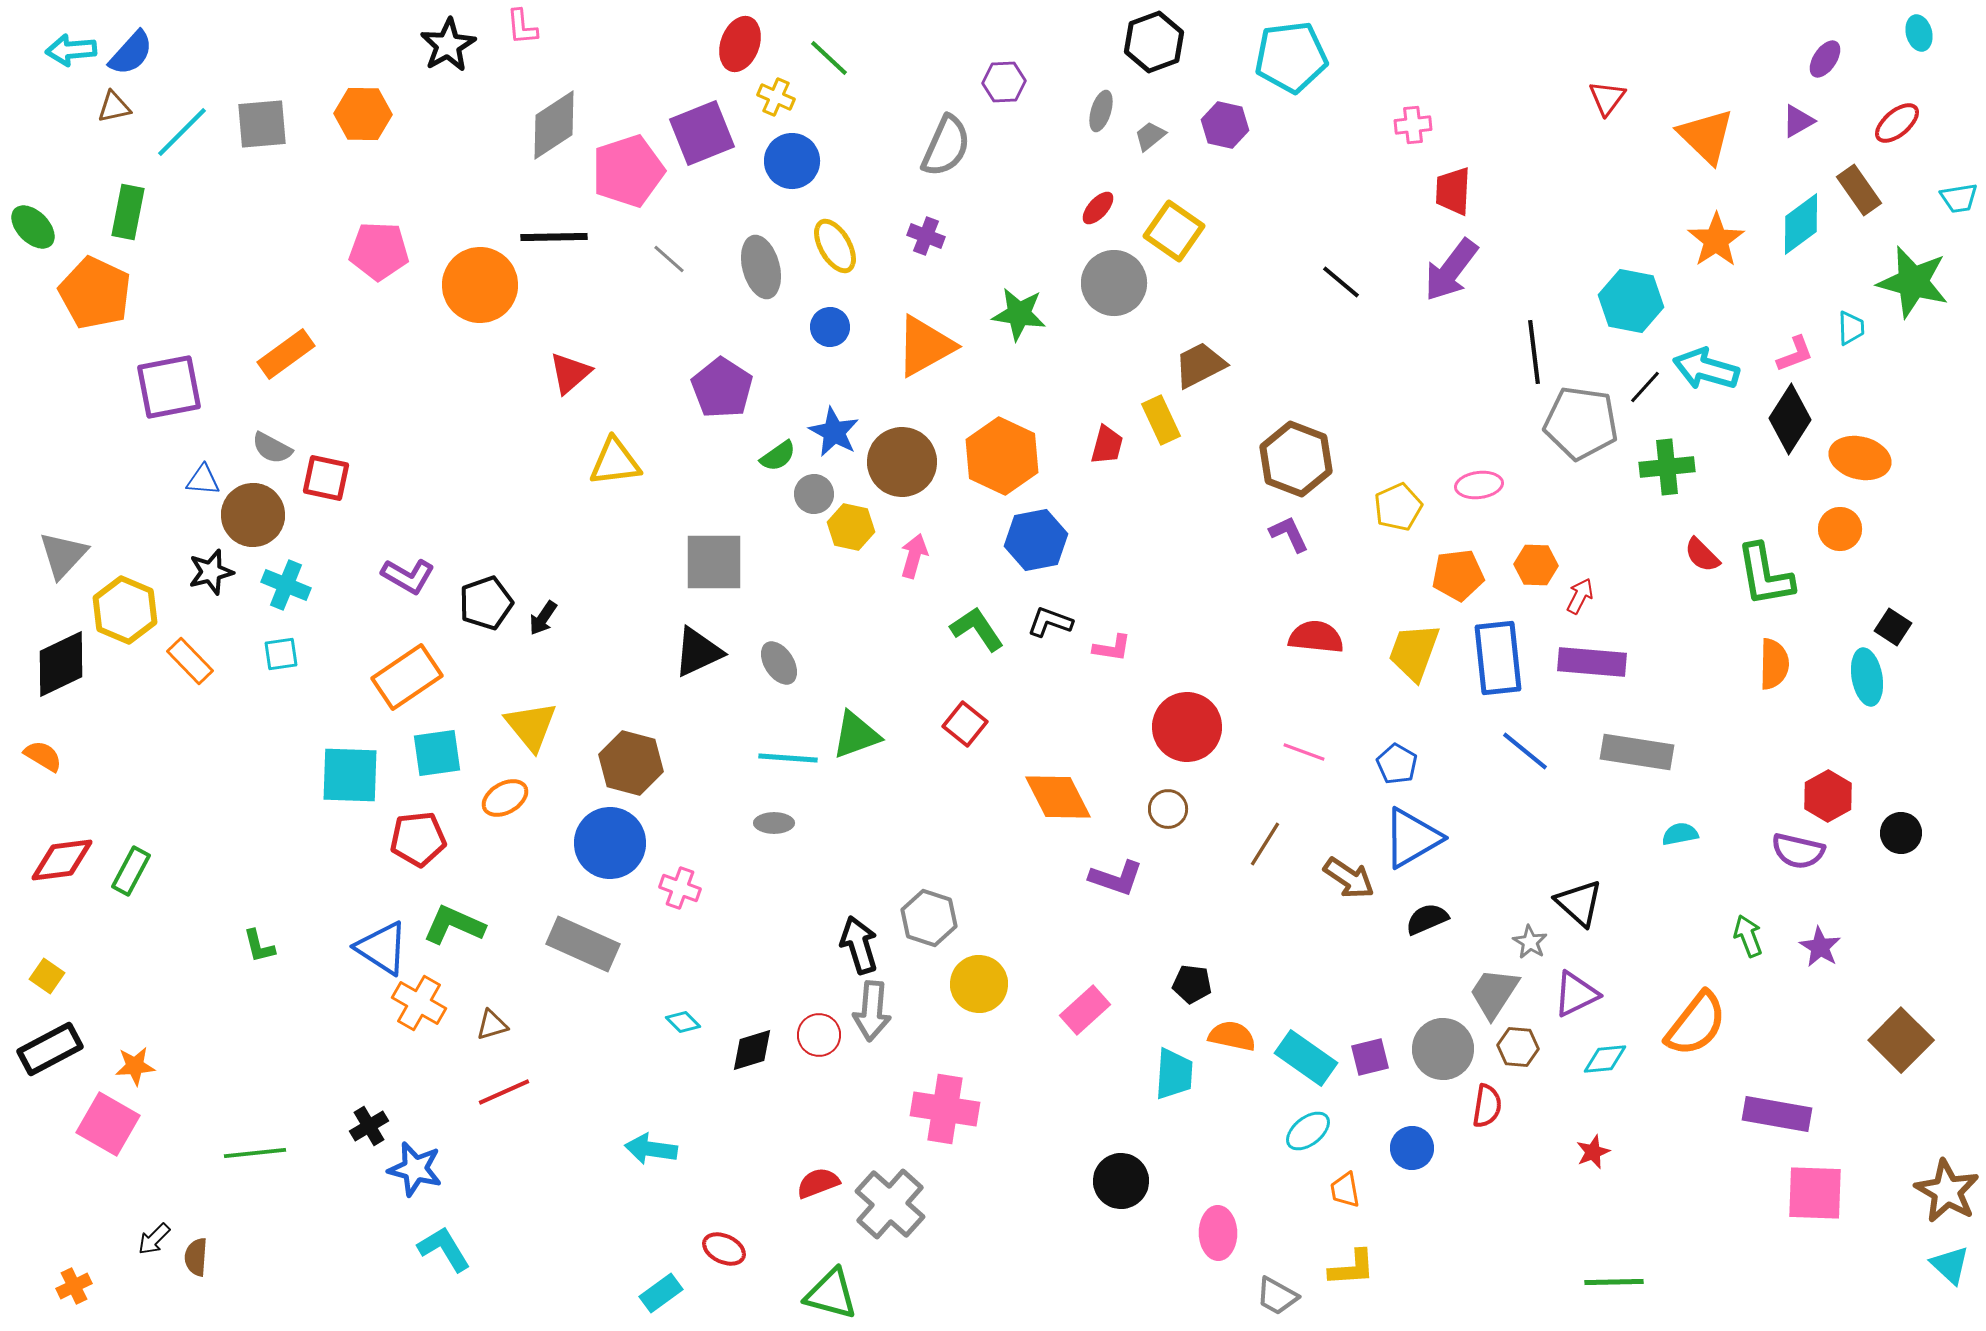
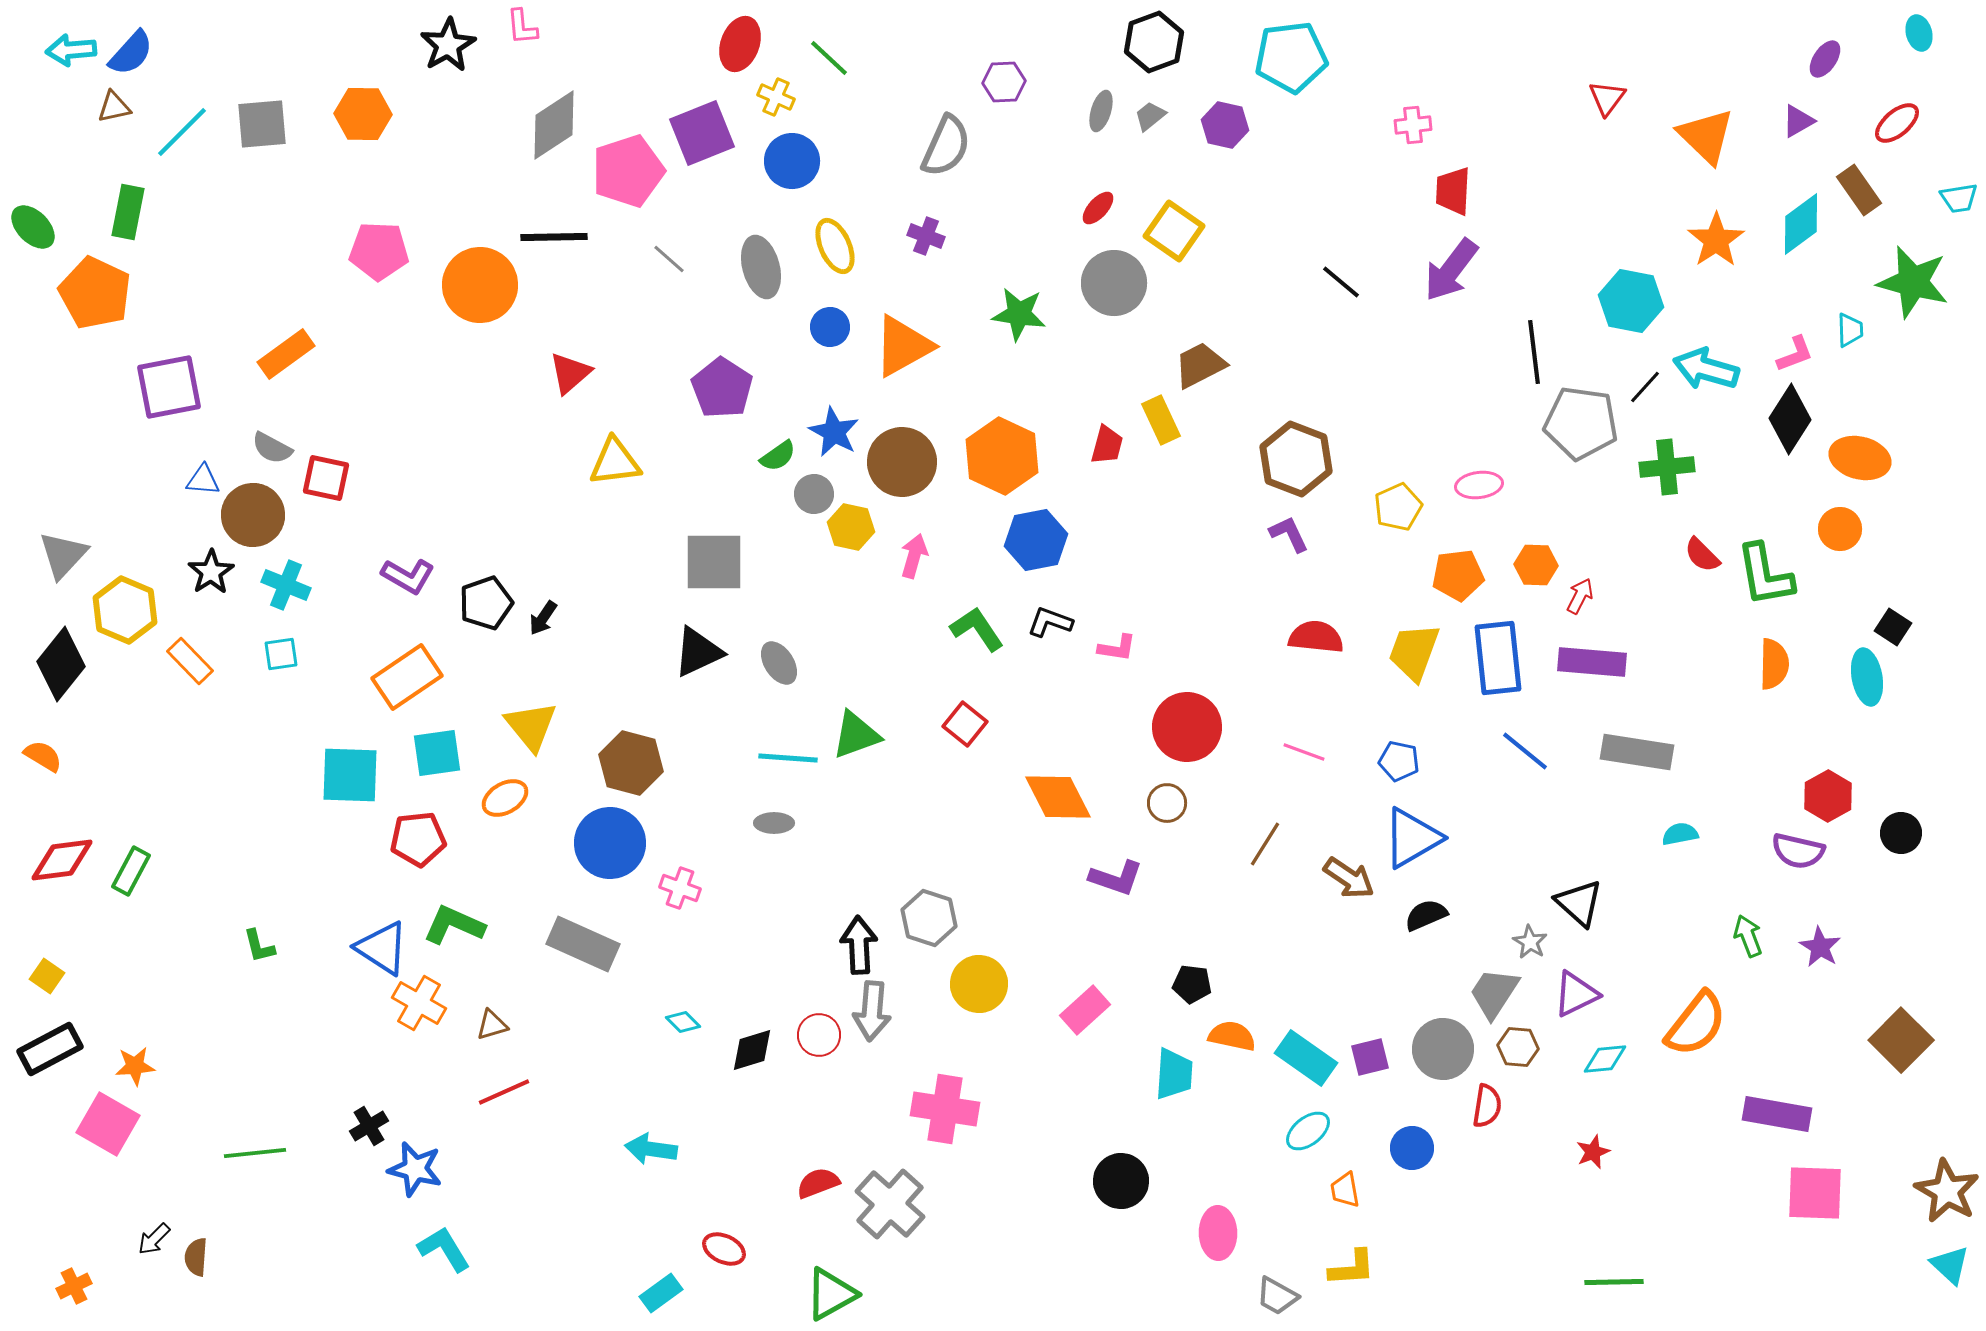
gray trapezoid at (1150, 136): moved 20 px up
yellow ellipse at (835, 246): rotated 6 degrees clockwise
cyan trapezoid at (1851, 328): moved 1 px left, 2 px down
orange triangle at (925, 346): moved 22 px left
black star at (211, 572): rotated 18 degrees counterclockwise
pink L-shape at (1112, 648): moved 5 px right
black diamond at (61, 664): rotated 26 degrees counterclockwise
blue pentagon at (1397, 764): moved 2 px right, 3 px up; rotated 18 degrees counterclockwise
brown circle at (1168, 809): moved 1 px left, 6 px up
black semicircle at (1427, 919): moved 1 px left, 4 px up
black arrow at (859, 945): rotated 14 degrees clockwise
green triangle at (831, 1294): rotated 44 degrees counterclockwise
